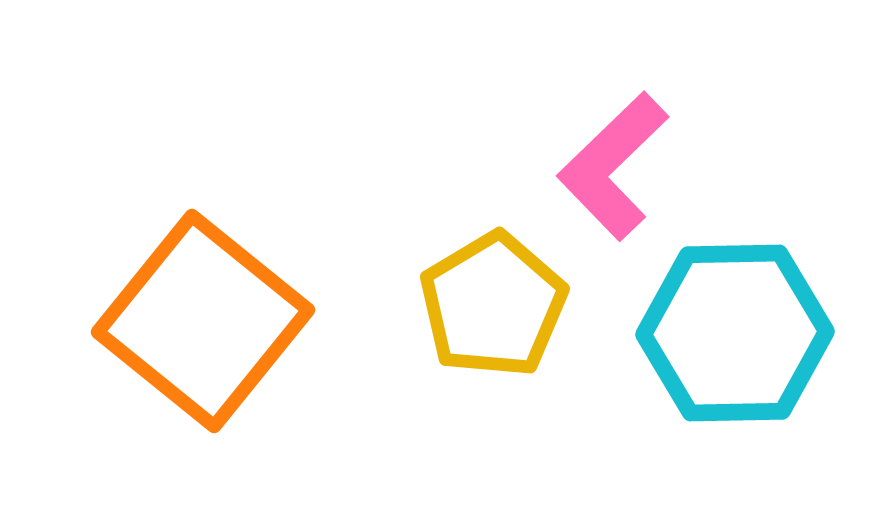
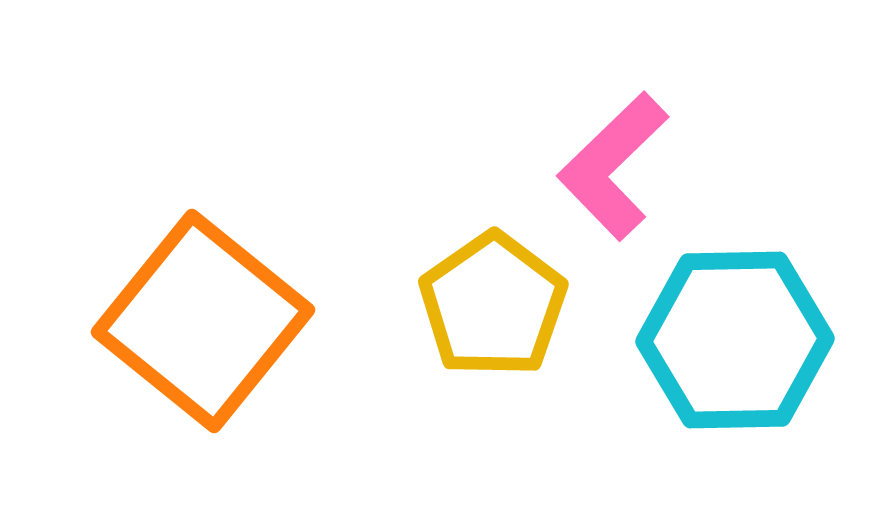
yellow pentagon: rotated 4 degrees counterclockwise
cyan hexagon: moved 7 px down
